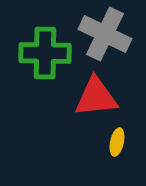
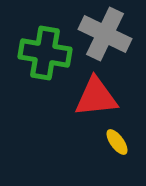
green cross: rotated 9 degrees clockwise
yellow ellipse: rotated 48 degrees counterclockwise
